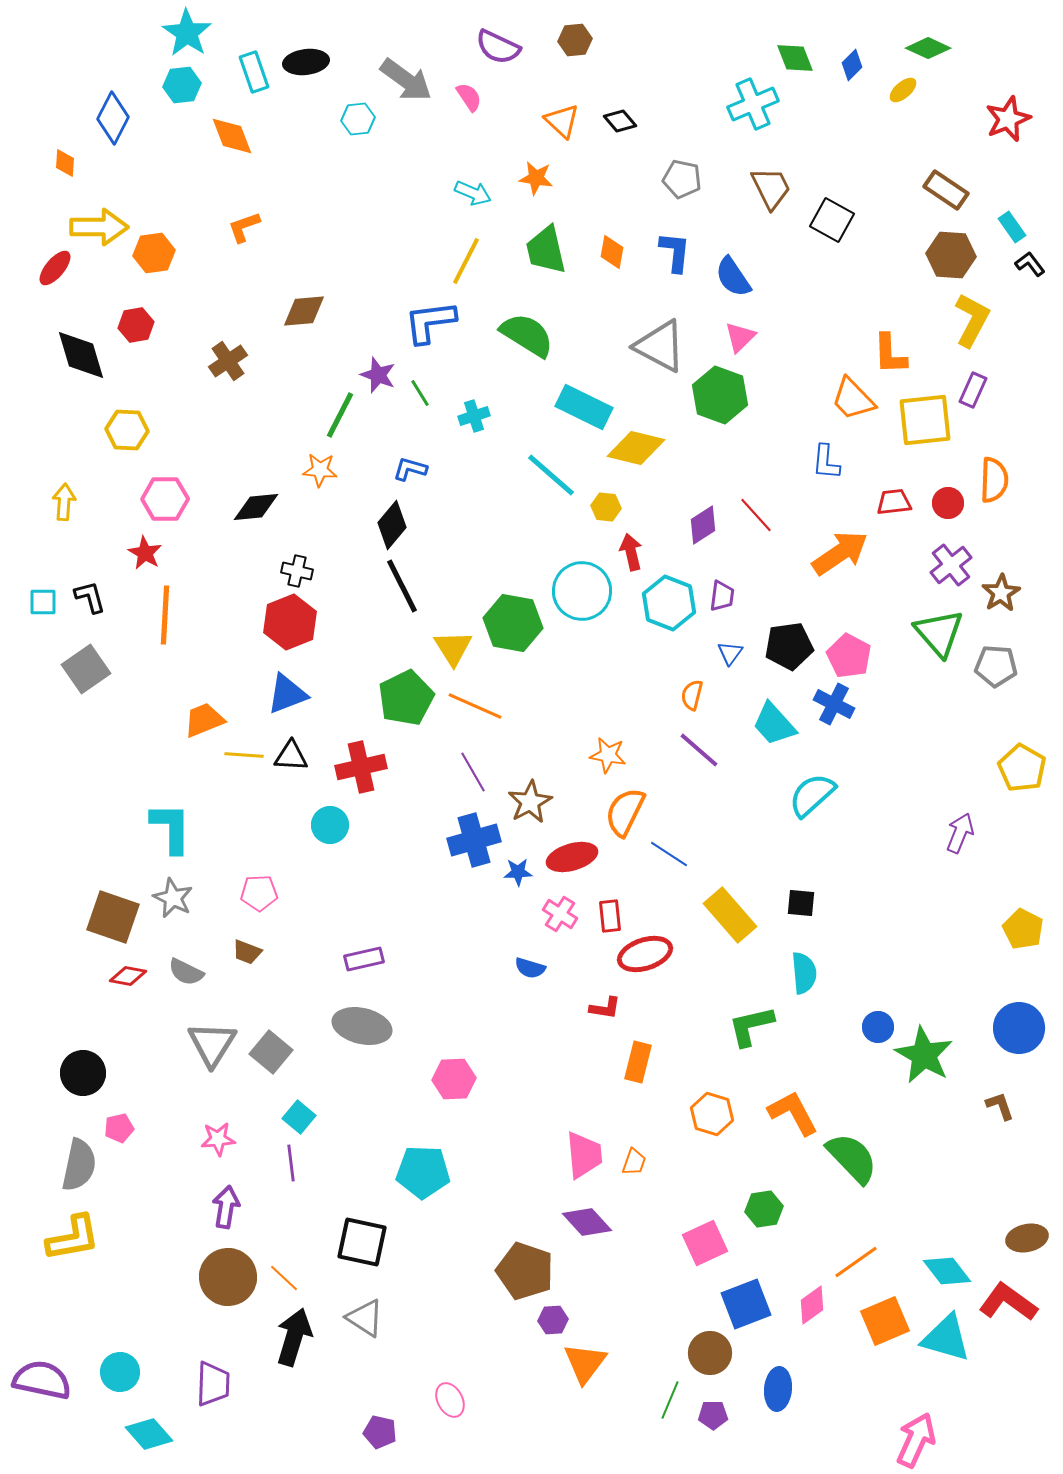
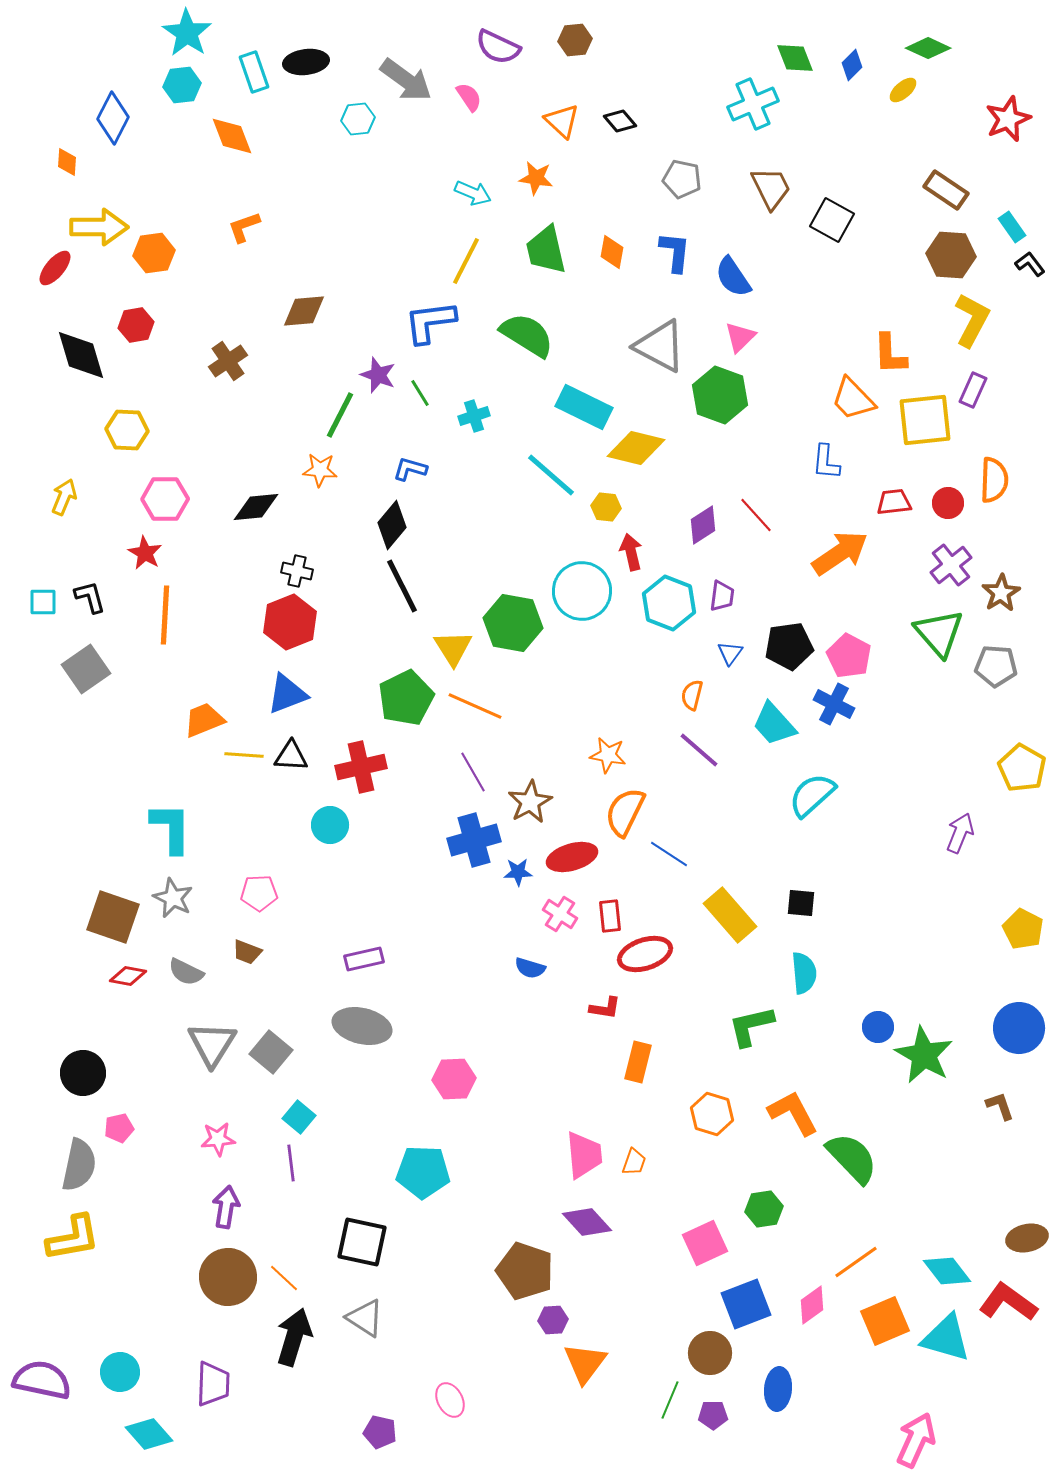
orange diamond at (65, 163): moved 2 px right, 1 px up
yellow arrow at (64, 502): moved 5 px up; rotated 18 degrees clockwise
